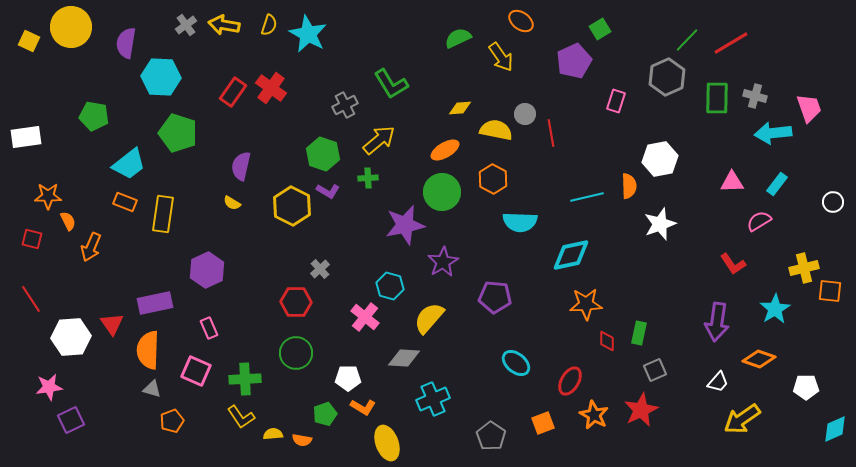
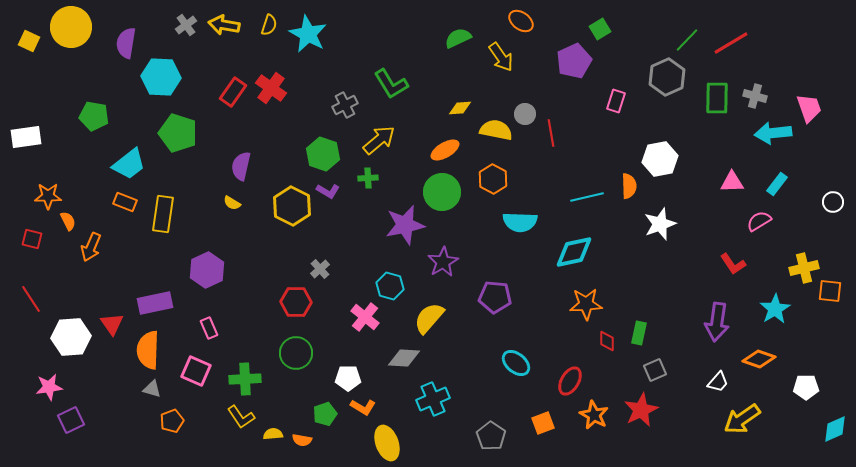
cyan diamond at (571, 255): moved 3 px right, 3 px up
